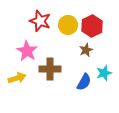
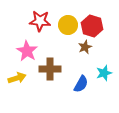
red star: rotated 15 degrees counterclockwise
red hexagon: rotated 15 degrees counterclockwise
brown star: moved 1 px left, 3 px up
blue semicircle: moved 3 px left, 2 px down
